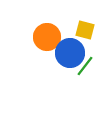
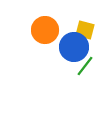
orange circle: moved 2 px left, 7 px up
blue circle: moved 4 px right, 6 px up
